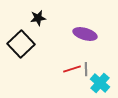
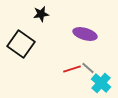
black star: moved 3 px right, 4 px up
black square: rotated 12 degrees counterclockwise
gray line: moved 2 px right, 1 px up; rotated 48 degrees counterclockwise
cyan cross: moved 1 px right
